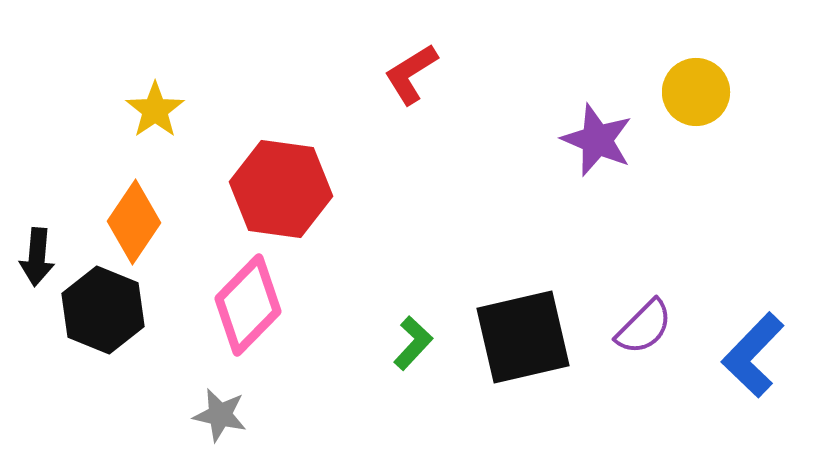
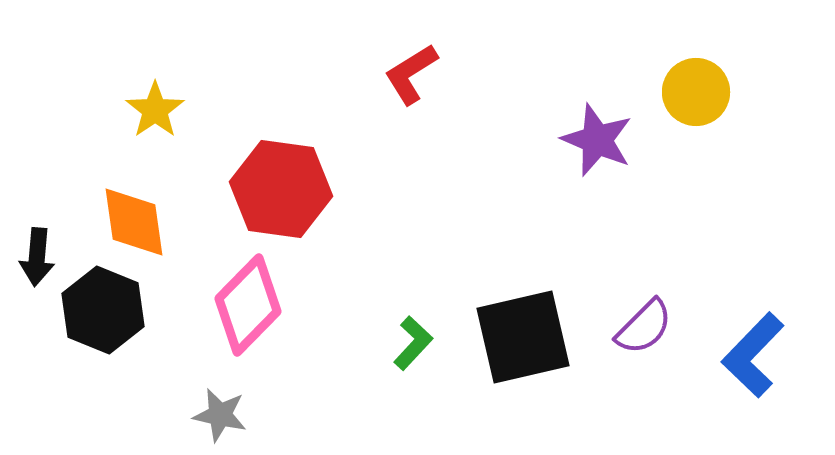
orange diamond: rotated 42 degrees counterclockwise
